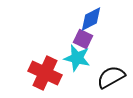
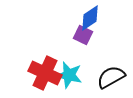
blue diamond: moved 1 px left, 1 px up; rotated 8 degrees counterclockwise
purple square: moved 4 px up
cyan star: moved 8 px left, 17 px down
